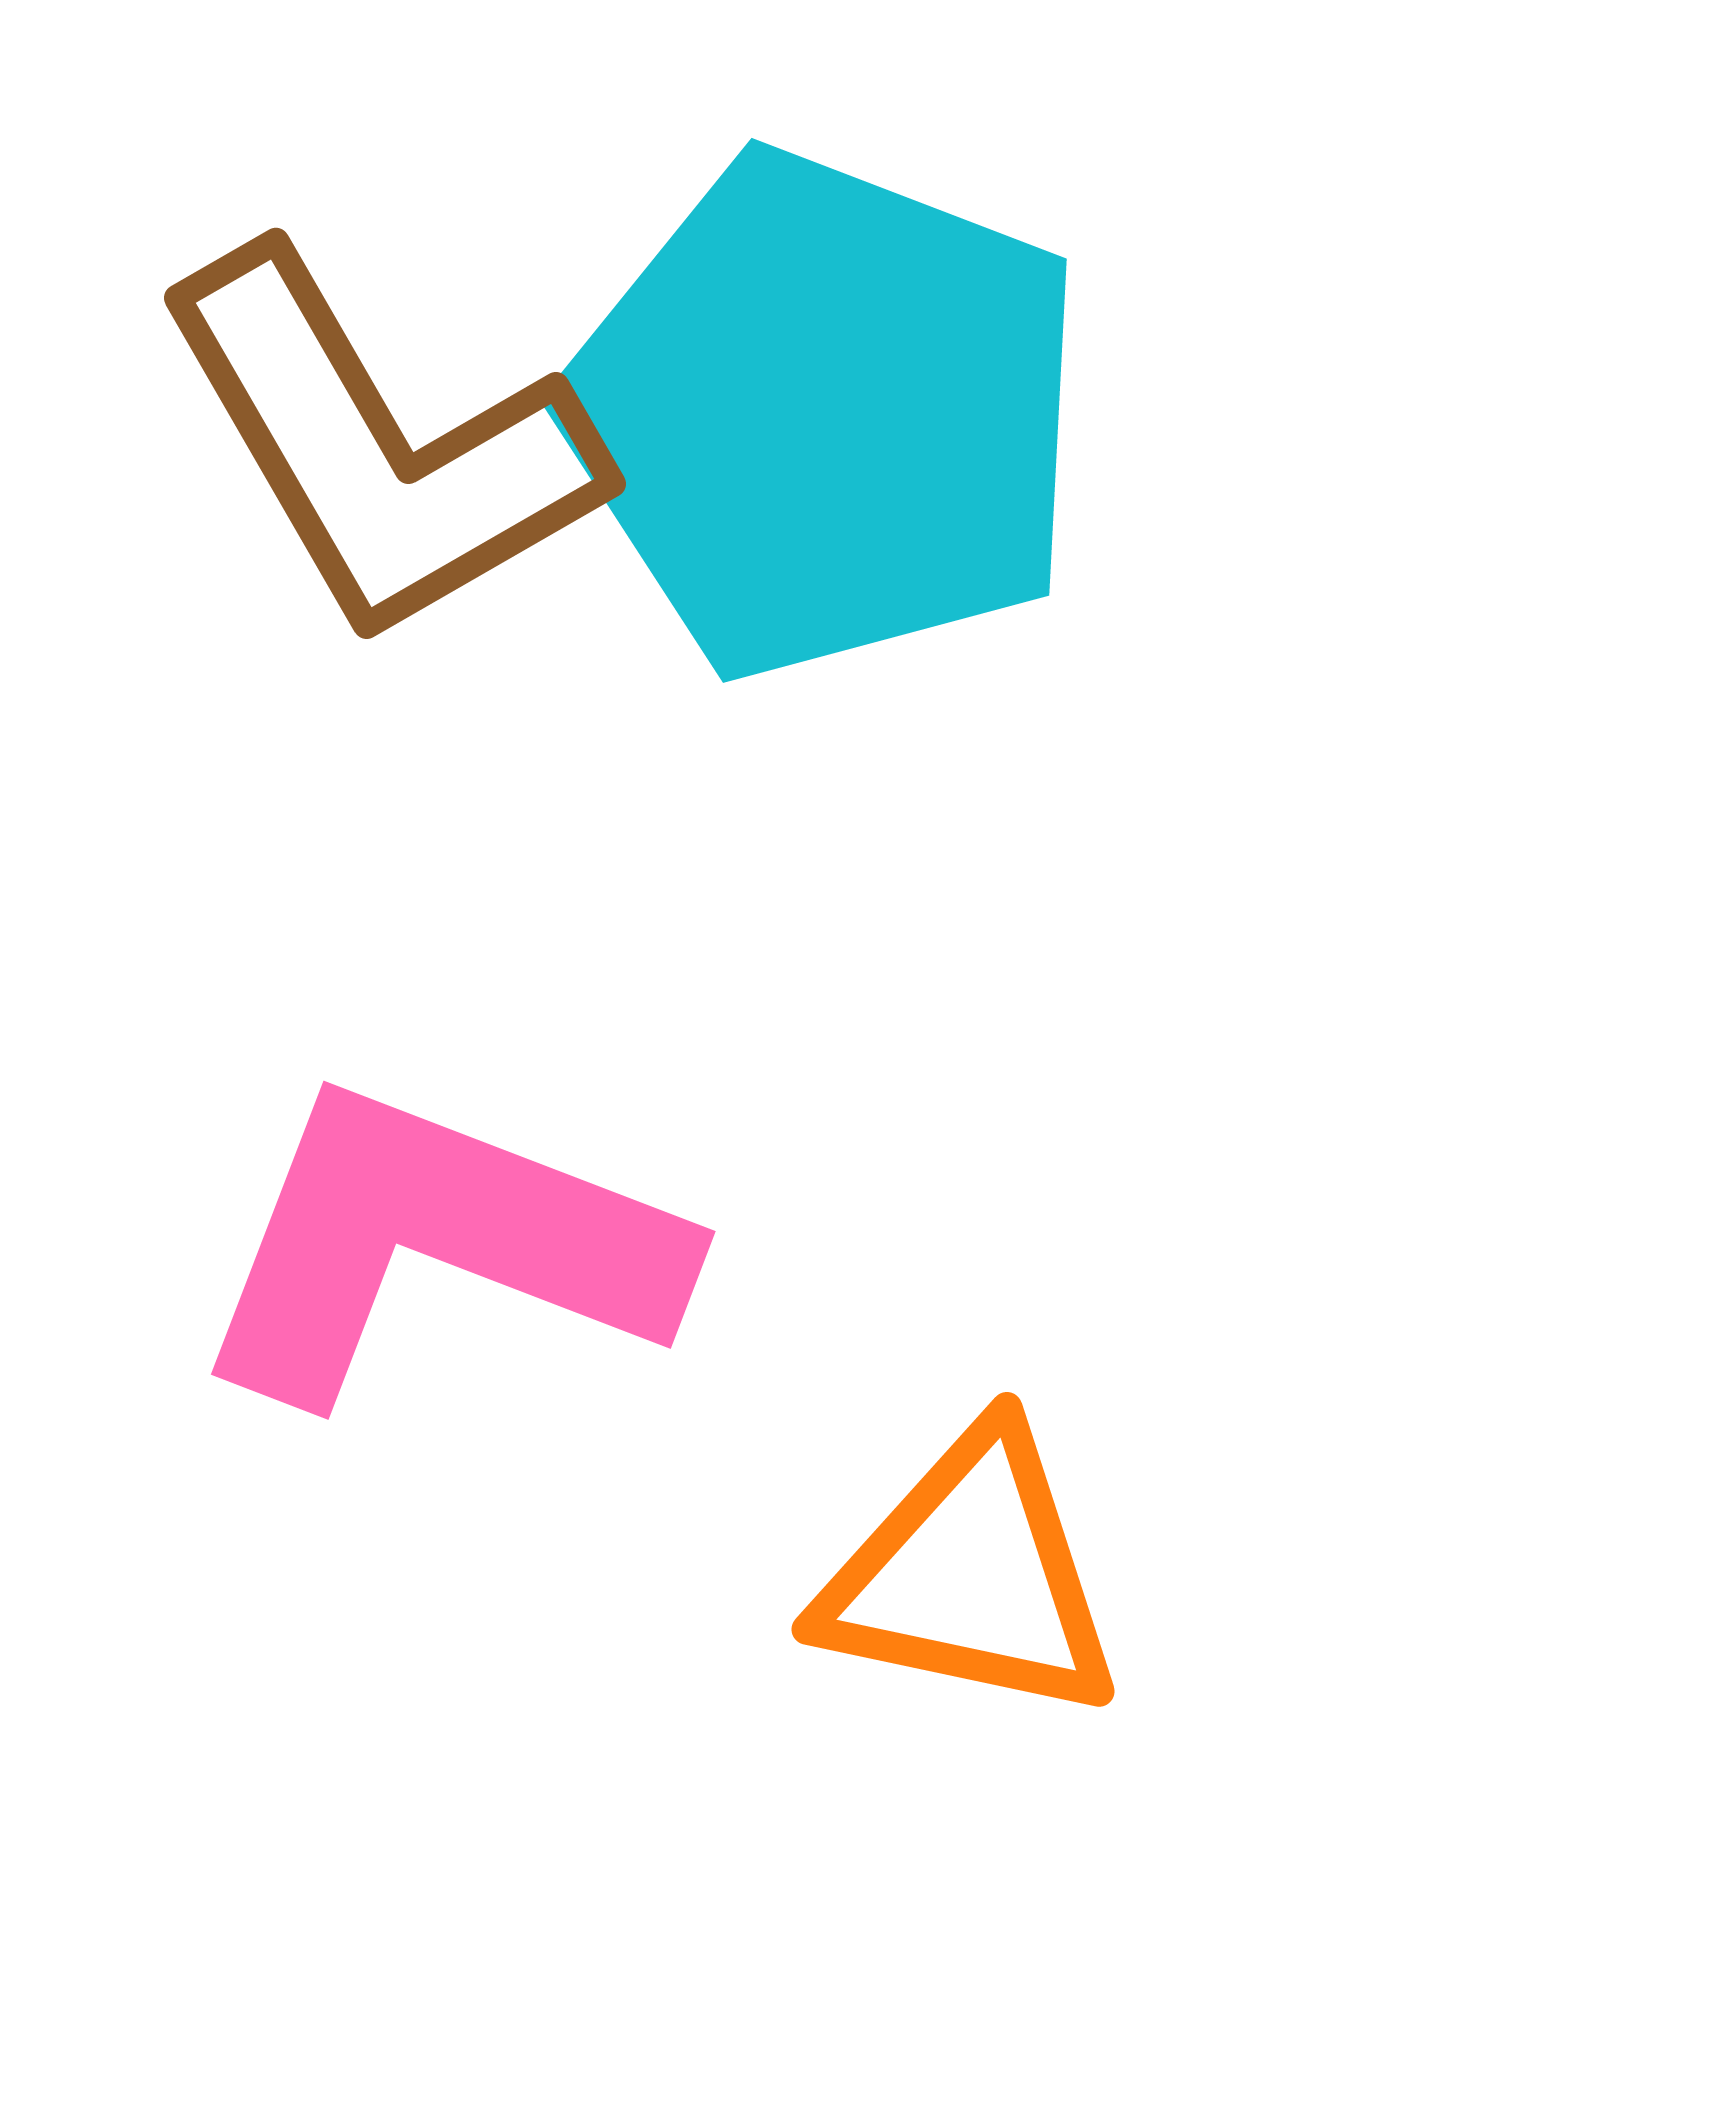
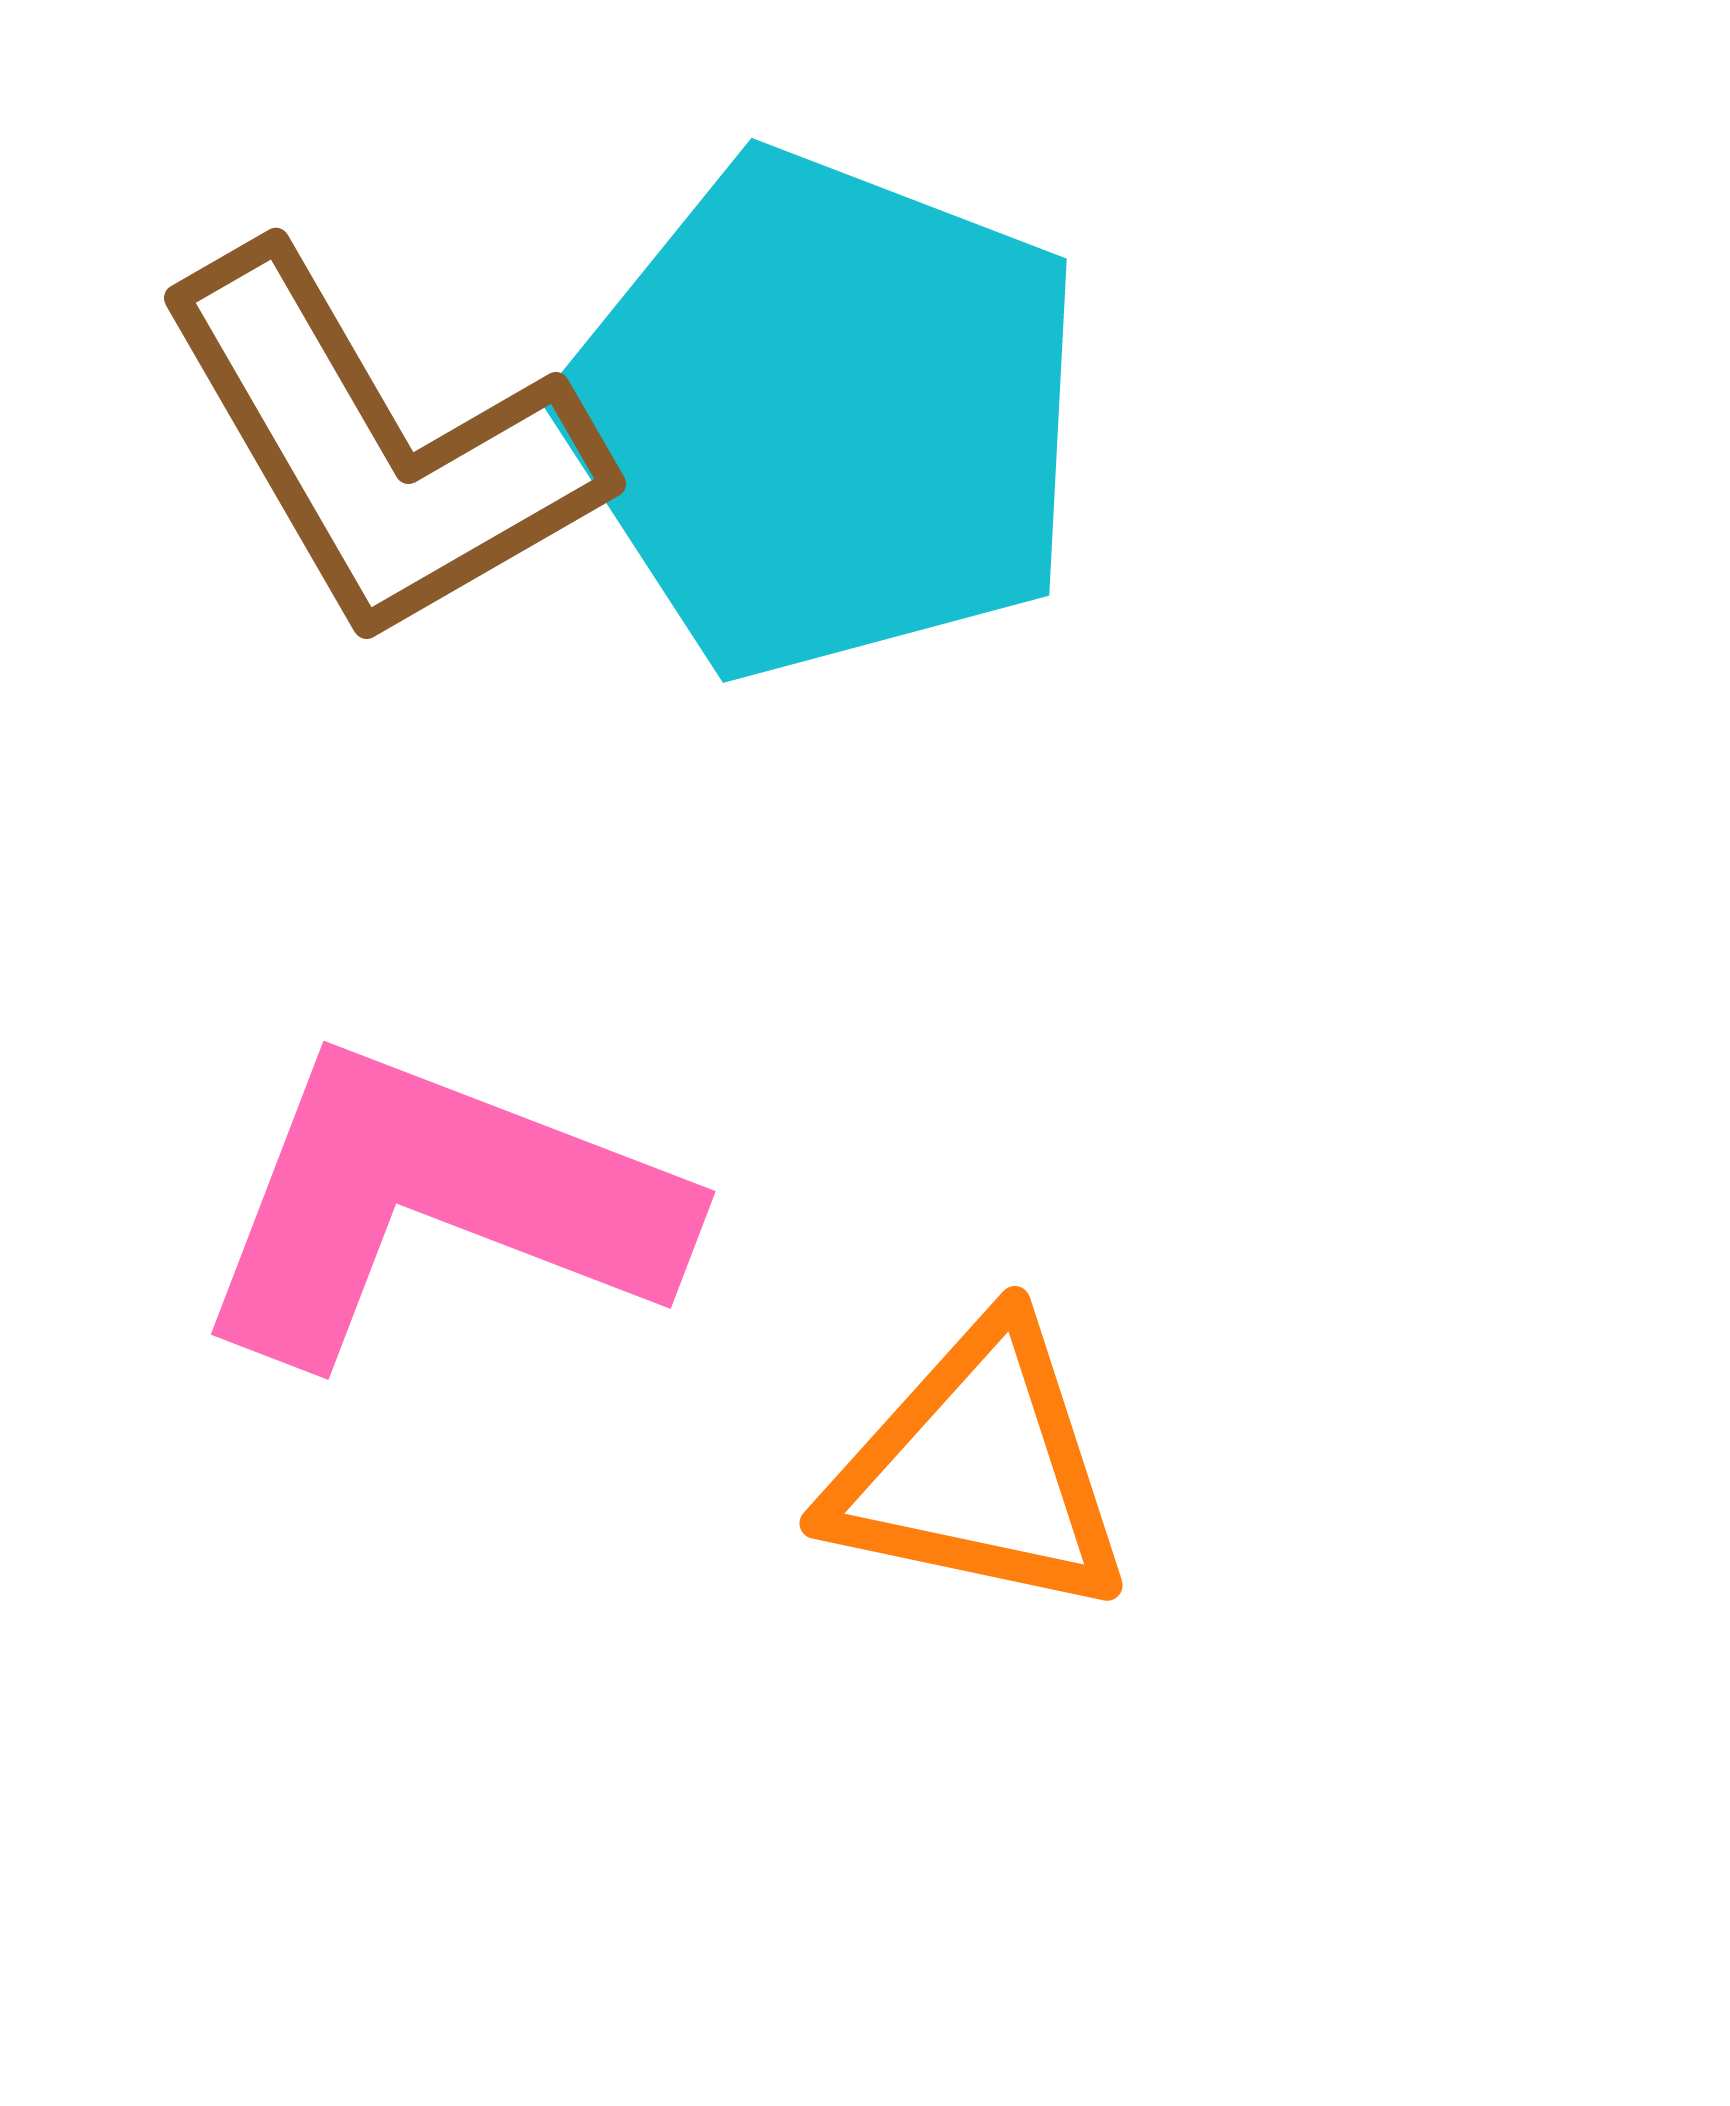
pink L-shape: moved 40 px up
orange triangle: moved 8 px right, 106 px up
